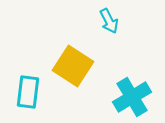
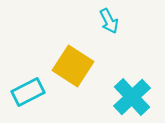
cyan rectangle: rotated 56 degrees clockwise
cyan cross: rotated 12 degrees counterclockwise
